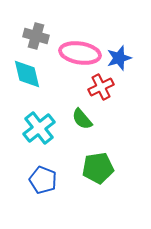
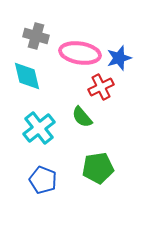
cyan diamond: moved 2 px down
green semicircle: moved 2 px up
